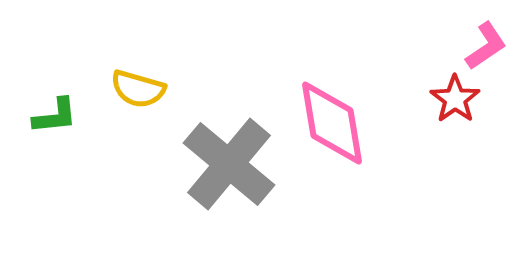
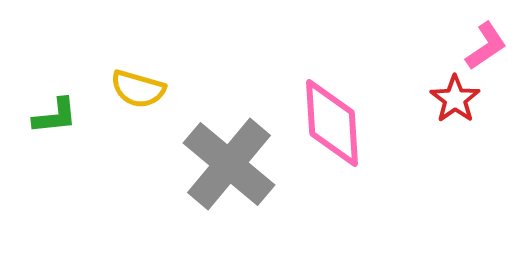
pink diamond: rotated 6 degrees clockwise
